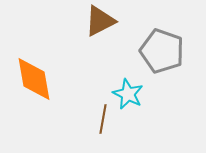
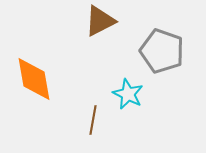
brown line: moved 10 px left, 1 px down
